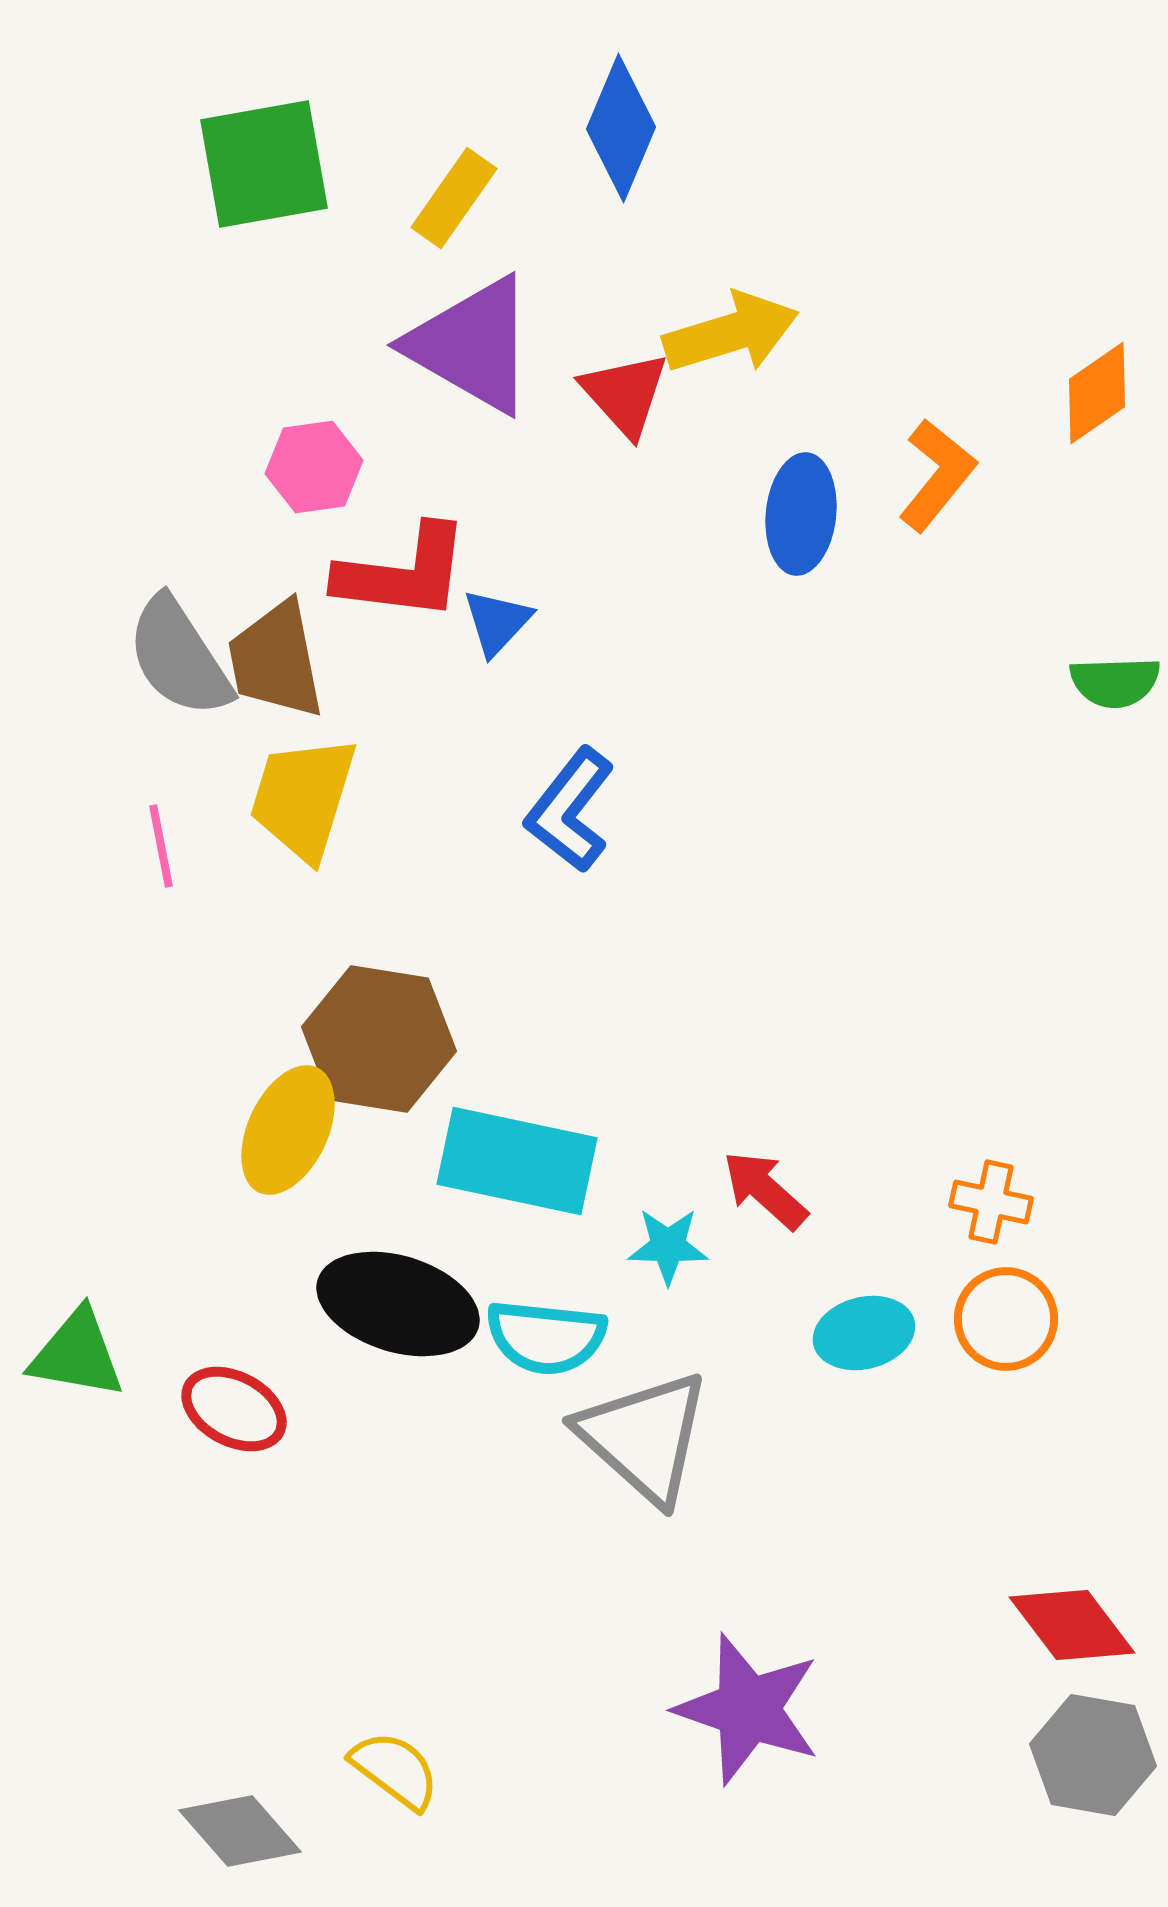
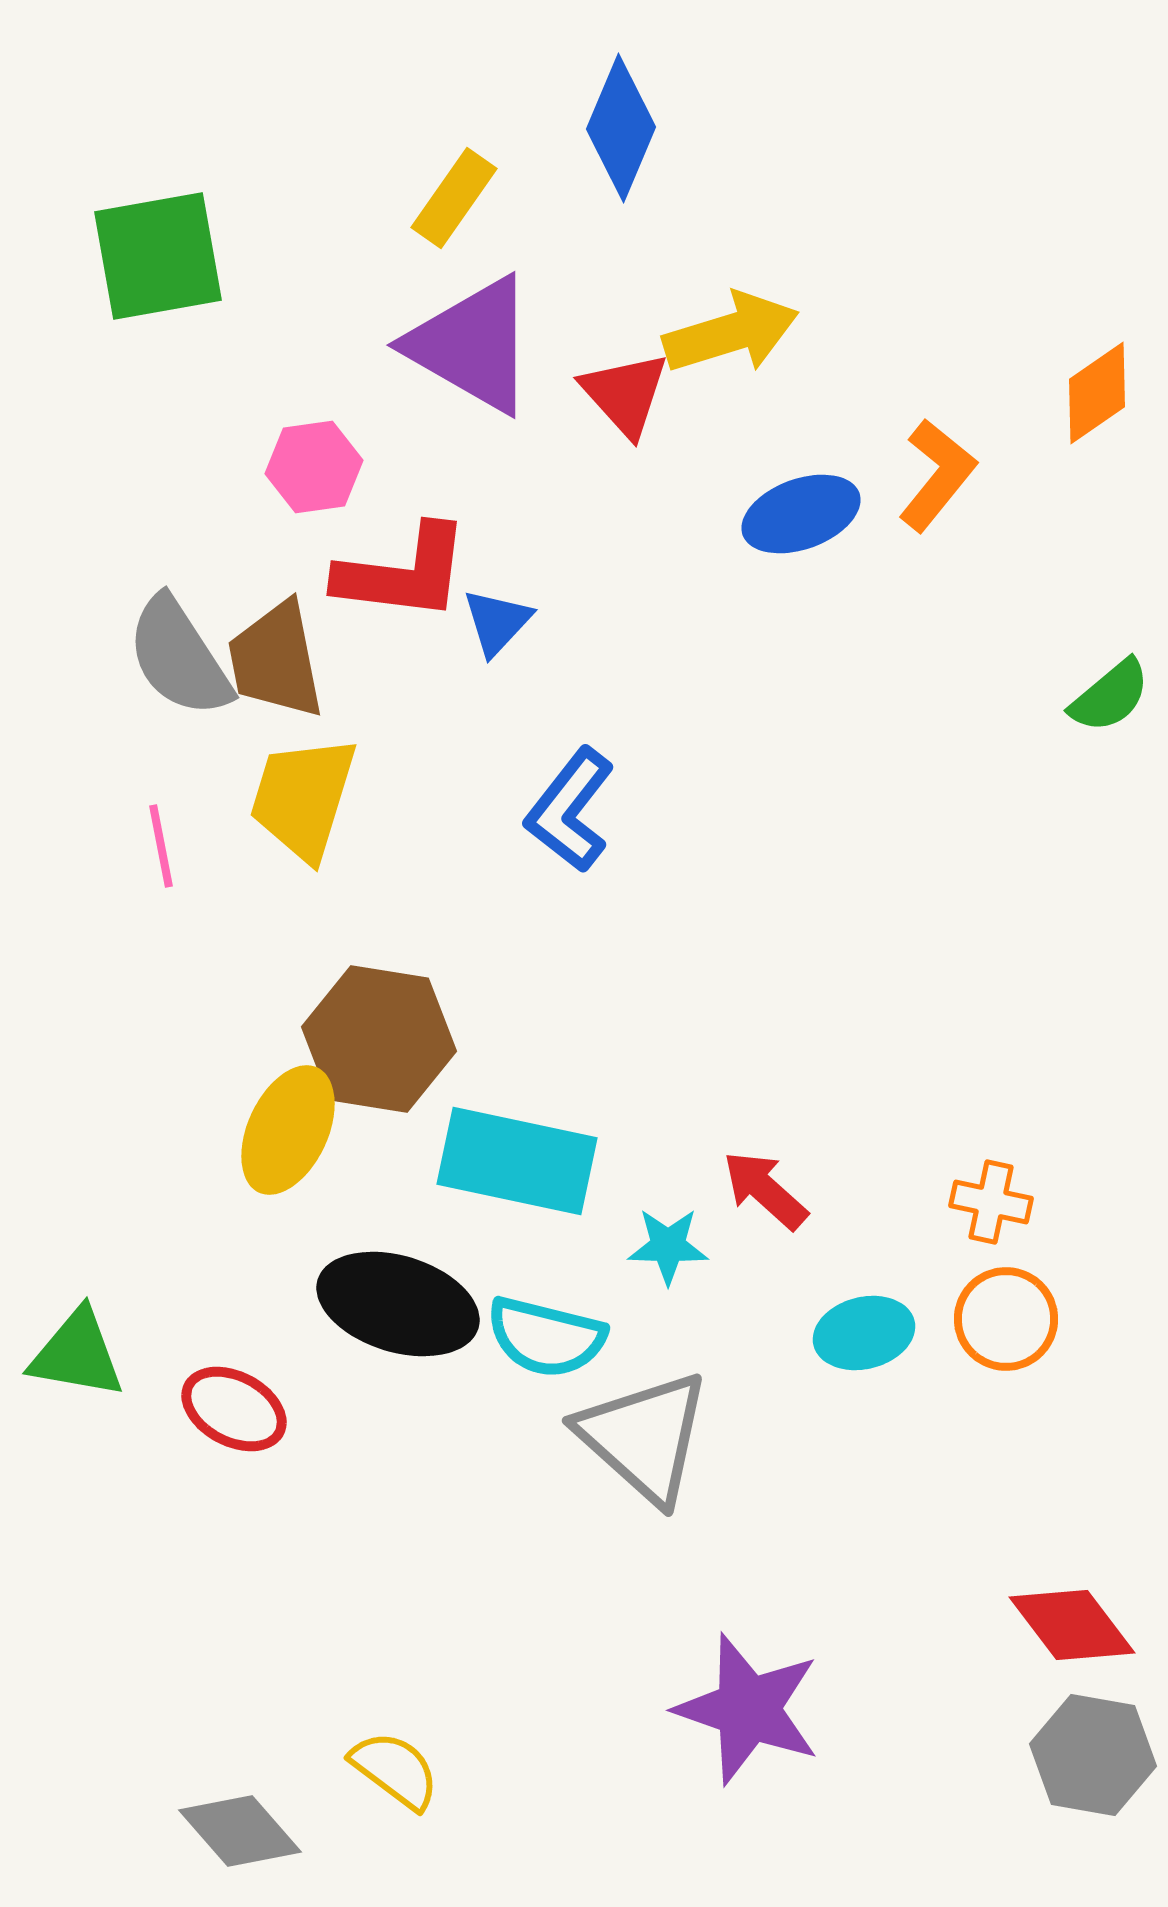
green square: moved 106 px left, 92 px down
blue ellipse: rotated 64 degrees clockwise
green semicircle: moved 5 px left, 14 px down; rotated 38 degrees counterclockwise
cyan semicircle: rotated 8 degrees clockwise
